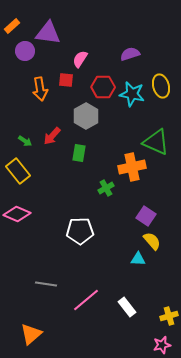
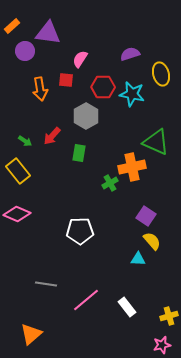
yellow ellipse: moved 12 px up
green cross: moved 4 px right, 5 px up
